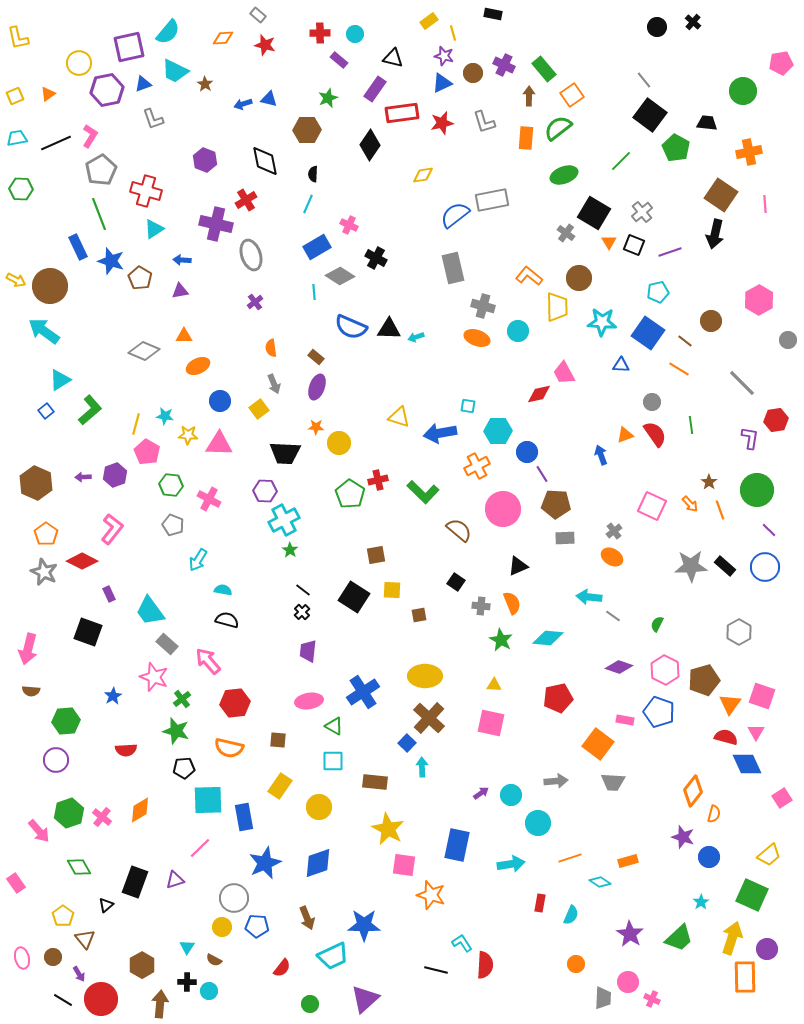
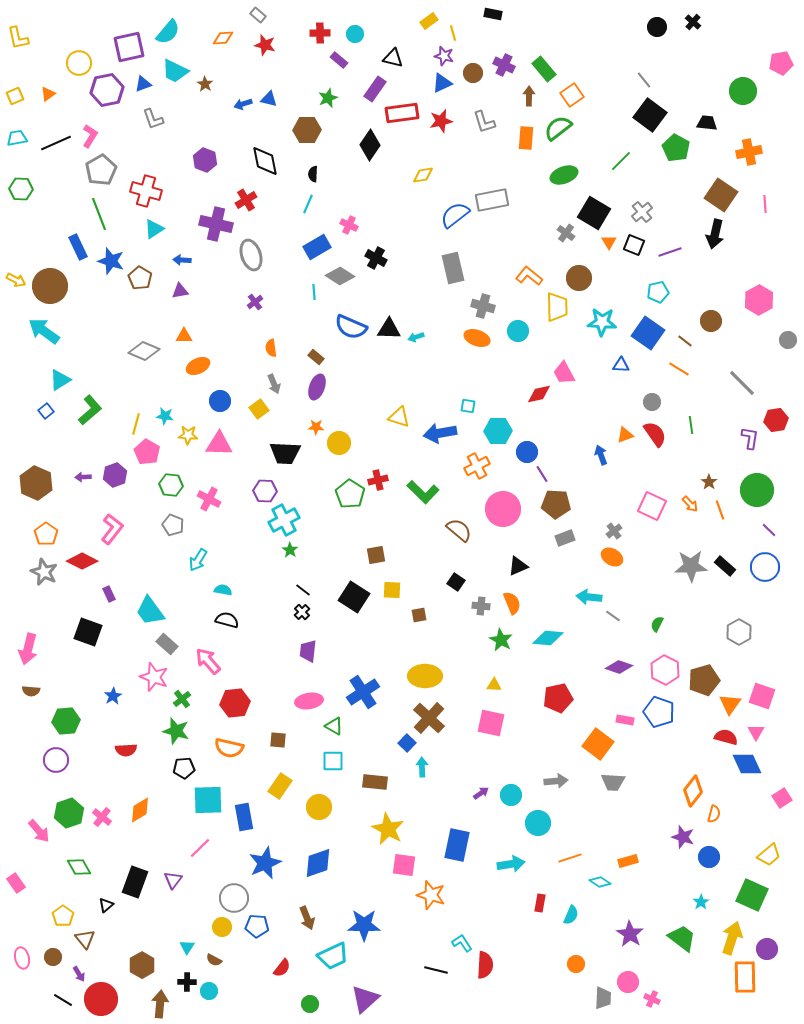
red star at (442, 123): moved 1 px left, 2 px up
gray rectangle at (565, 538): rotated 18 degrees counterclockwise
purple triangle at (175, 880): moved 2 px left; rotated 36 degrees counterclockwise
green trapezoid at (679, 938): moved 3 px right; rotated 100 degrees counterclockwise
